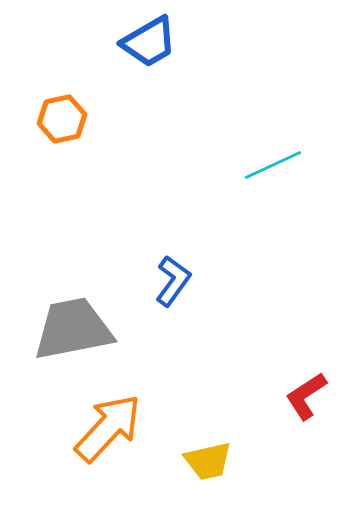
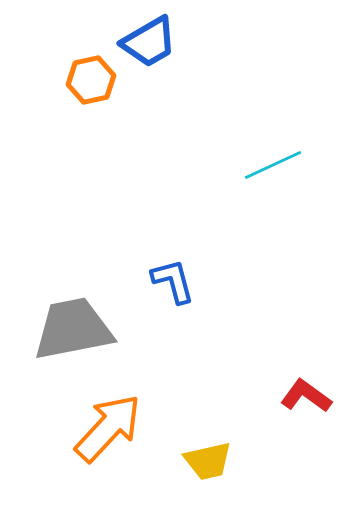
orange hexagon: moved 29 px right, 39 px up
blue L-shape: rotated 51 degrees counterclockwise
red L-shape: rotated 69 degrees clockwise
